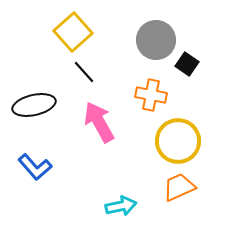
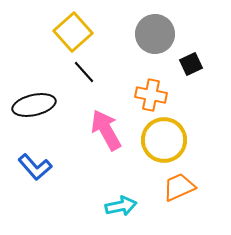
gray circle: moved 1 px left, 6 px up
black square: moved 4 px right; rotated 30 degrees clockwise
pink arrow: moved 7 px right, 8 px down
yellow circle: moved 14 px left, 1 px up
